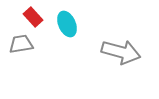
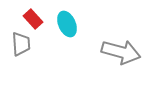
red rectangle: moved 2 px down
gray trapezoid: rotated 95 degrees clockwise
